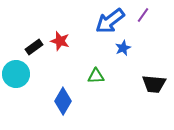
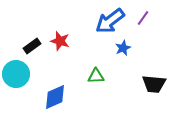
purple line: moved 3 px down
black rectangle: moved 2 px left, 1 px up
blue diamond: moved 8 px left, 4 px up; rotated 36 degrees clockwise
